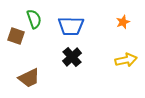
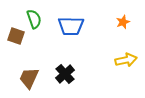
black cross: moved 7 px left, 17 px down
brown trapezoid: rotated 140 degrees clockwise
